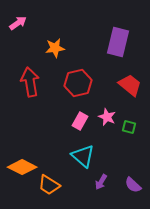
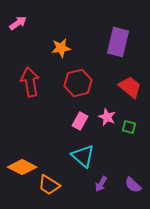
orange star: moved 6 px right
red trapezoid: moved 2 px down
purple arrow: moved 2 px down
